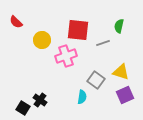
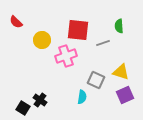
green semicircle: rotated 16 degrees counterclockwise
gray square: rotated 12 degrees counterclockwise
